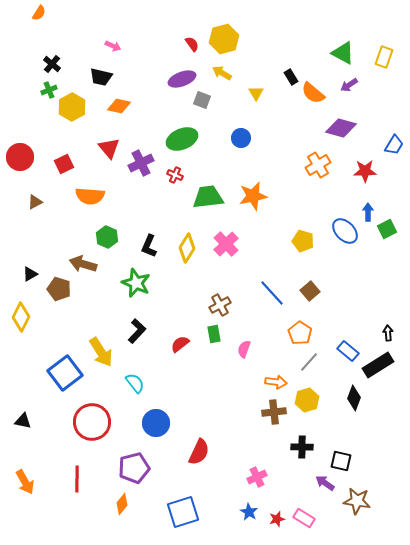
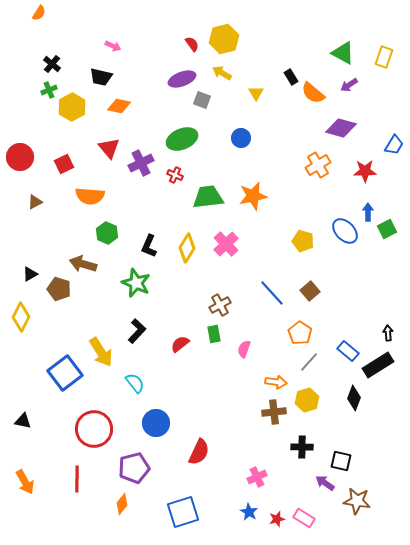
green hexagon at (107, 237): moved 4 px up
red circle at (92, 422): moved 2 px right, 7 px down
